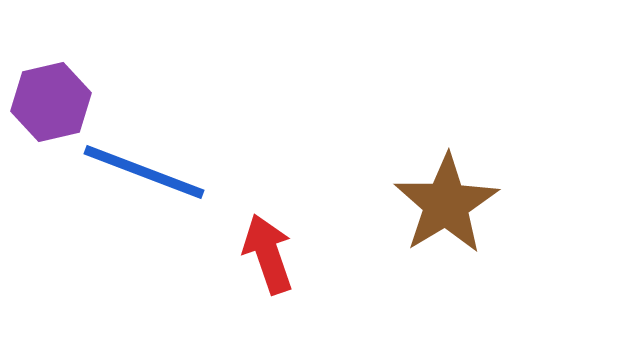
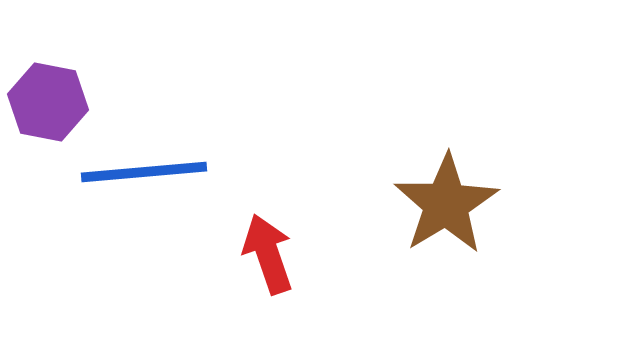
purple hexagon: moved 3 px left; rotated 24 degrees clockwise
blue line: rotated 26 degrees counterclockwise
